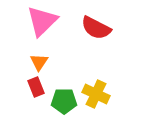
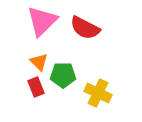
red semicircle: moved 11 px left
orange triangle: rotated 18 degrees counterclockwise
yellow cross: moved 2 px right, 1 px up
green pentagon: moved 1 px left, 26 px up
